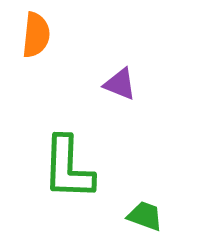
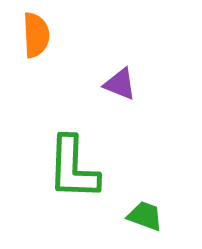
orange semicircle: rotated 9 degrees counterclockwise
green L-shape: moved 5 px right
